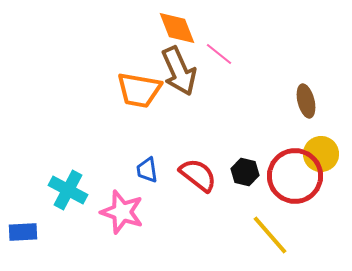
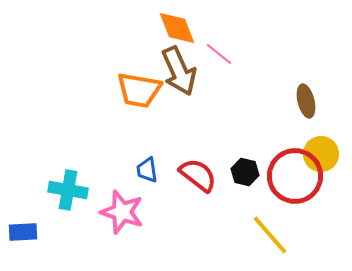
cyan cross: rotated 18 degrees counterclockwise
